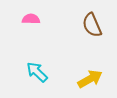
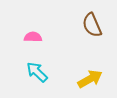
pink semicircle: moved 2 px right, 18 px down
